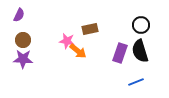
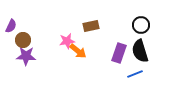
purple semicircle: moved 8 px left, 11 px down
brown rectangle: moved 1 px right, 3 px up
pink star: rotated 21 degrees counterclockwise
purple rectangle: moved 1 px left
purple star: moved 3 px right, 3 px up
blue line: moved 1 px left, 8 px up
